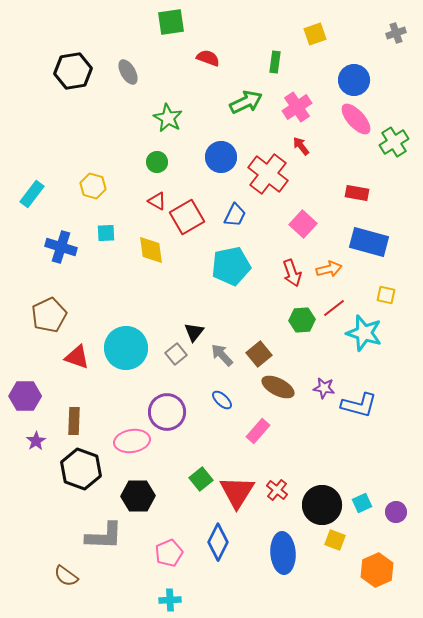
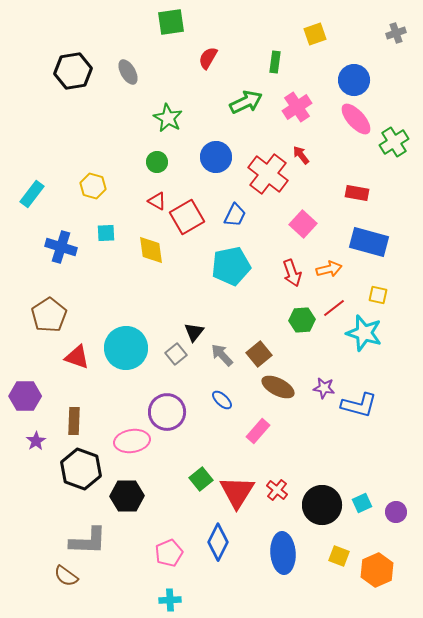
red semicircle at (208, 58): rotated 80 degrees counterclockwise
red arrow at (301, 146): moved 9 px down
blue circle at (221, 157): moved 5 px left
yellow square at (386, 295): moved 8 px left
brown pentagon at (49, 315): rotated 8 degrees counterclockwise
black hexagon at (138, 496): moved 11 px left
gray L-shape at (104, 536): moved 16 px left, 5 px down
yellow square at (335, 540): moved 4 px right, 16 px down
